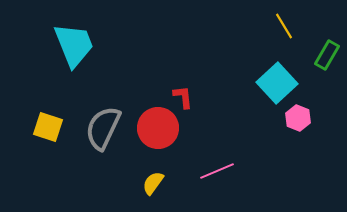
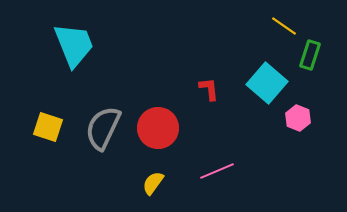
yellow line: rotated 24 degrees counterclockwise
green rectangle: moved 17 px left; rotated 12 degrees counterclockwise
cyan square: moved 10 px left; rotated 6 degrees counterclockwise
red L-shape: moved 26 px right, 8 px up
